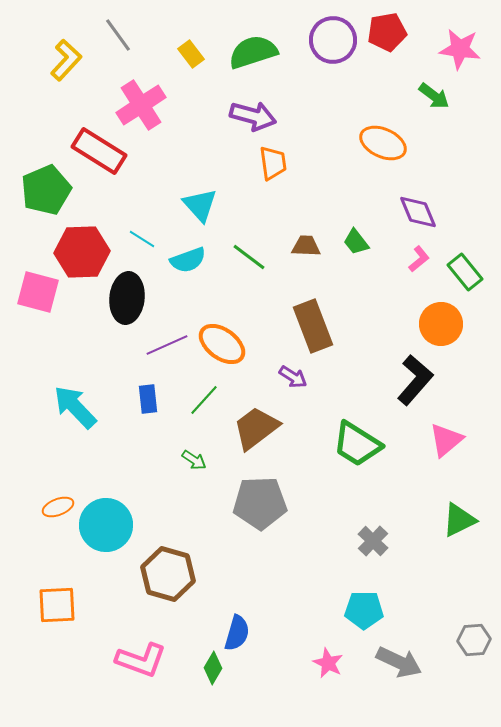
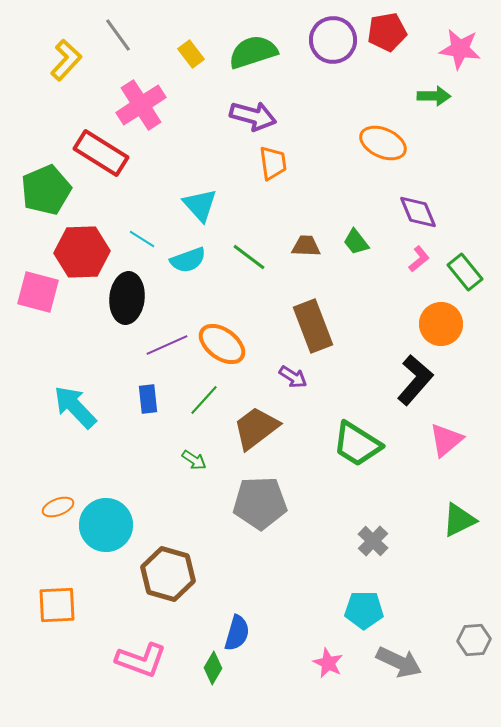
green arrow at (434, 96): rotated 36 degrees counterclockwise
red rectangle at (99, 151): moved 2 px right, 2 px down
